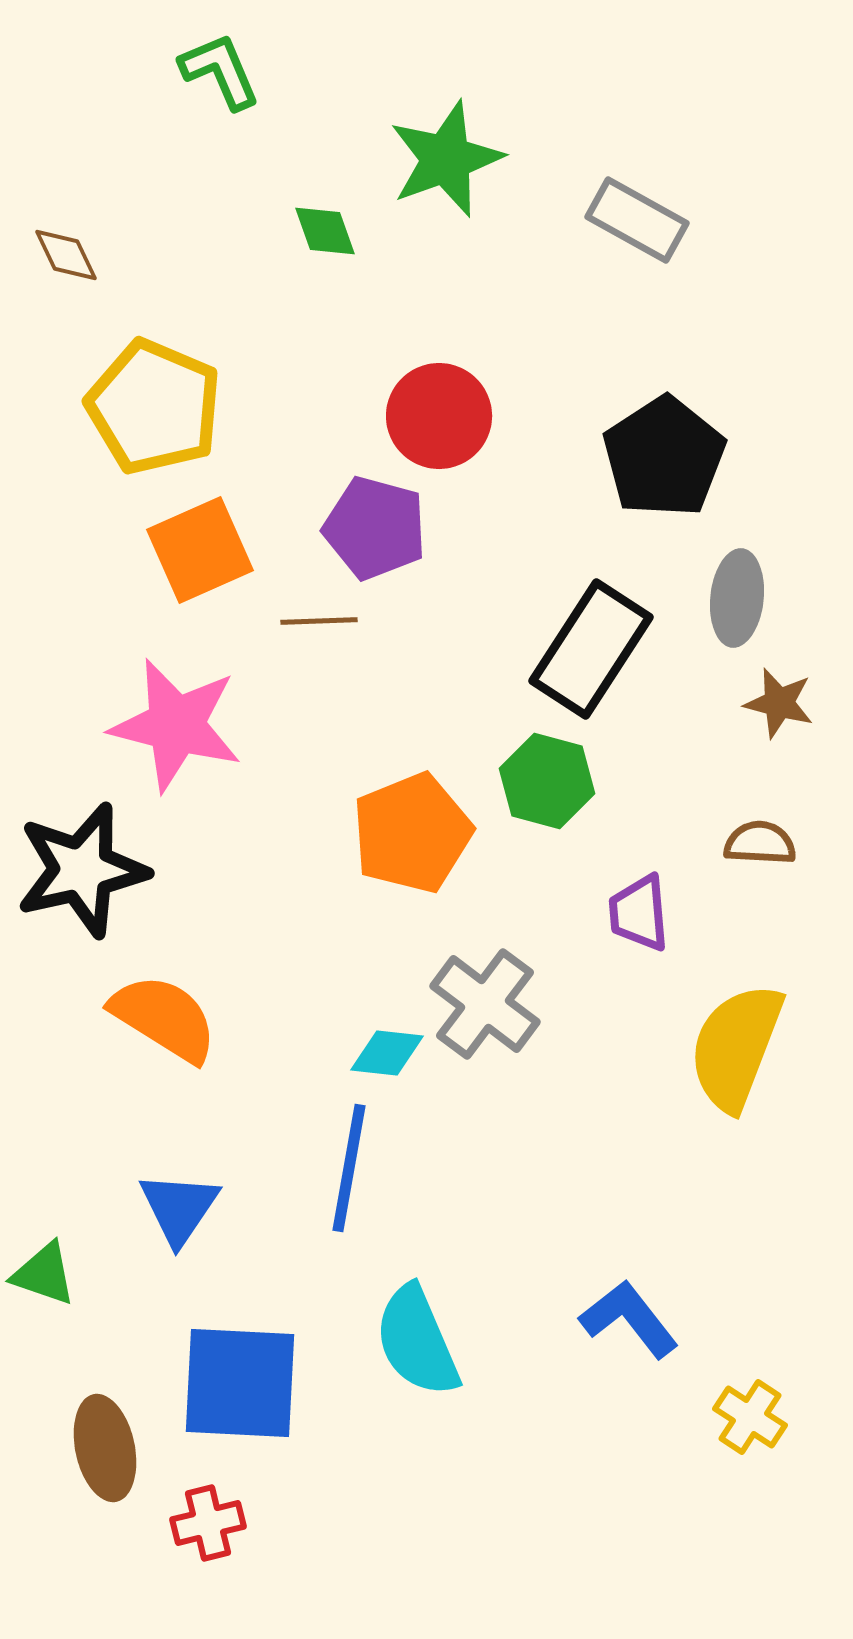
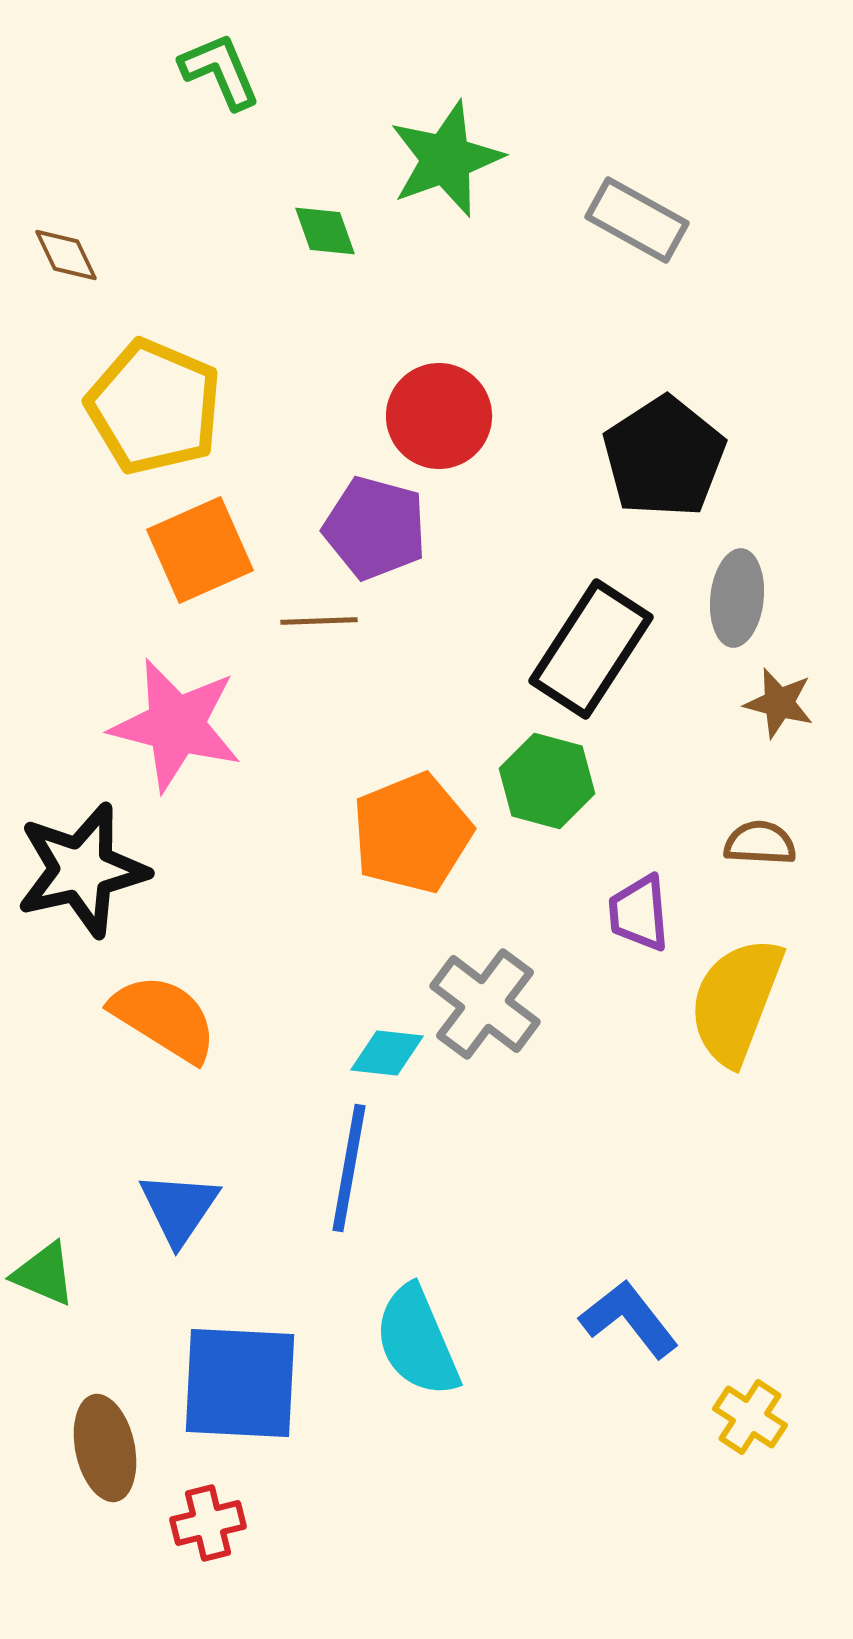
yellow semicircle: moved 46 px up
green triangle: rotated 4 degrees clockwise
